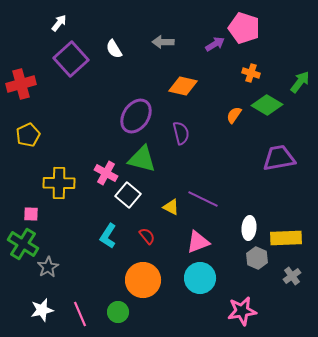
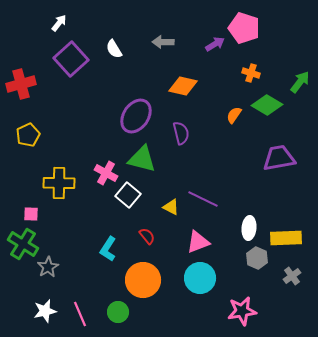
cyan L-shape: moved 13 px down
white star: moved 3 px right, 1 px down
